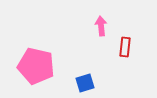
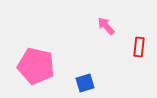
pink arrow: moved 5 px right; rotated 36 degrees counterclockwise
red rectangle: moved 14 px right
